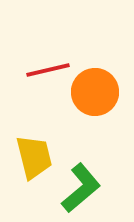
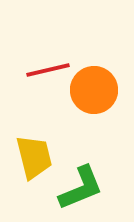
orange circle: moved 1 px left, 2 px up
green L-shape: rotated 18 degrees clockwise
